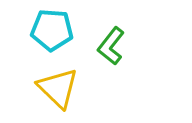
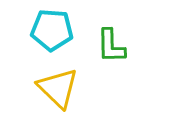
green L-shape: rotated 39 degrees counterclockwise
